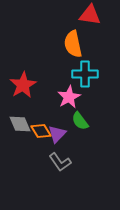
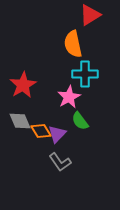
red triangle: rotated 40 degrees counterclockwise
gray diamond: moved 3 px up
